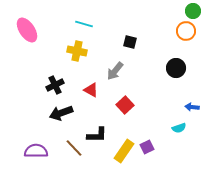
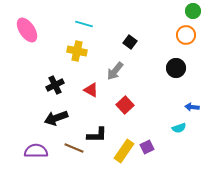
orange circle: moved 4 px down
black square: rotated 24 degrees clockwise
black arrow: moved 5 px left, 5 px down
brown line: rotated 24 degrees counterclockwise
